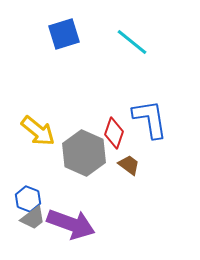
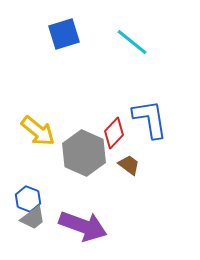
red diamond: rotated 24 degrees clockwise
purple arrow: moved 12 px right, 2 px down
